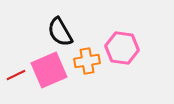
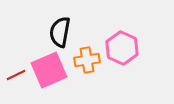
black semicircle: rotated 40 degrees clockwise
pink hexagon: rotated 16 degrees clockwise
orange cross: moved 1 px up
